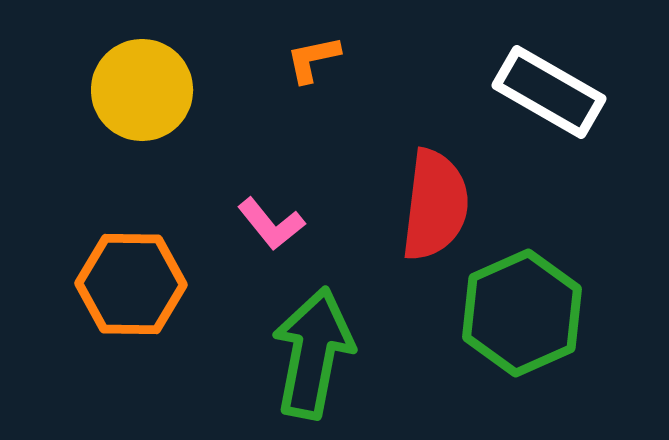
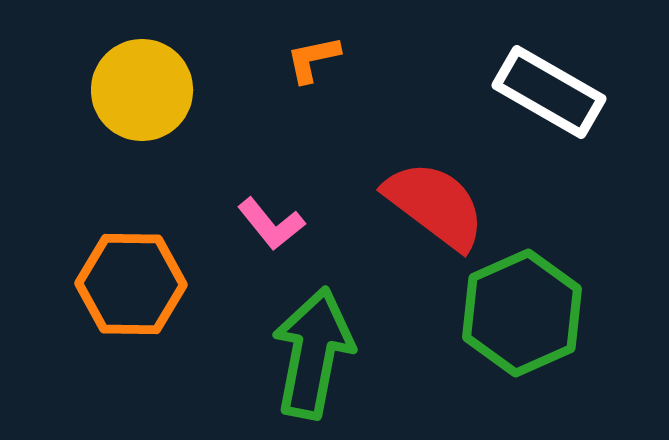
red semicircle: rotated 60 degrees counterclockwise
